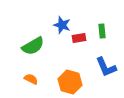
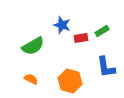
green rectangle: rotated 64 degrees clockwise
red rectangle: moved 2 px right
blue L-shape: rotated 15 degrees clockwise
orange hexagon: moved 1 px up
